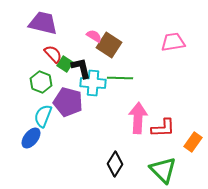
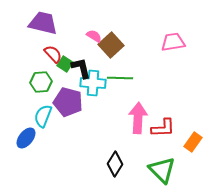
brown square: moved 2 px right; rotated 15 degrees clockwise
green hexagon: rotated 25 degrees counterclockwise
blue ellipse: moved 5 px left
green triangle: moved 1 px left
